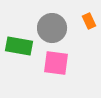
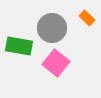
orange rectangle: moved 2 px left, 3 px up; rotated 21 degrees counterclockwise
pink square: rotated 32 degrees clockwise
